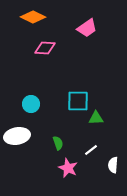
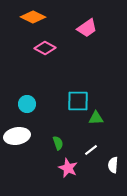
pink diamond: rotated 25 degrees clockwise
cyan circle: moved 4 px left
